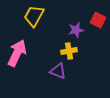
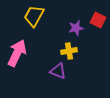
purple star: moved 2 px up
